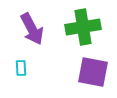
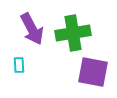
green cross: moved 10 px left, 6 px down
cyan rectangle: moved 2 px left, 3 px up
